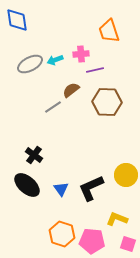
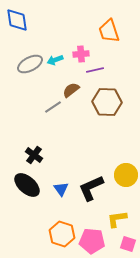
yellow L-shape: rotated 30 degrees counterclockwise
